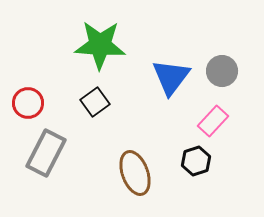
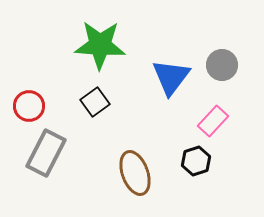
gray circle: moved 6 px up
red circle: moved 1 px right, 3 px down
